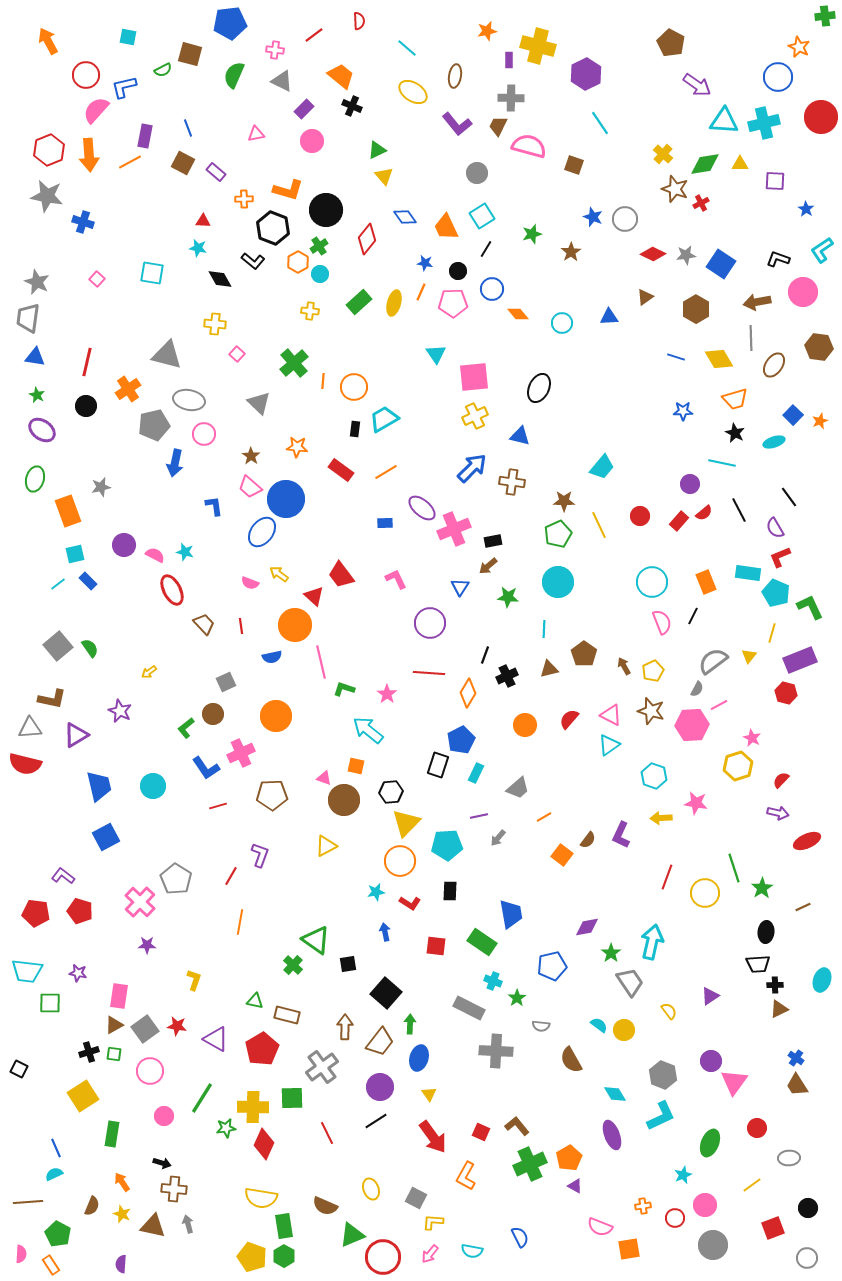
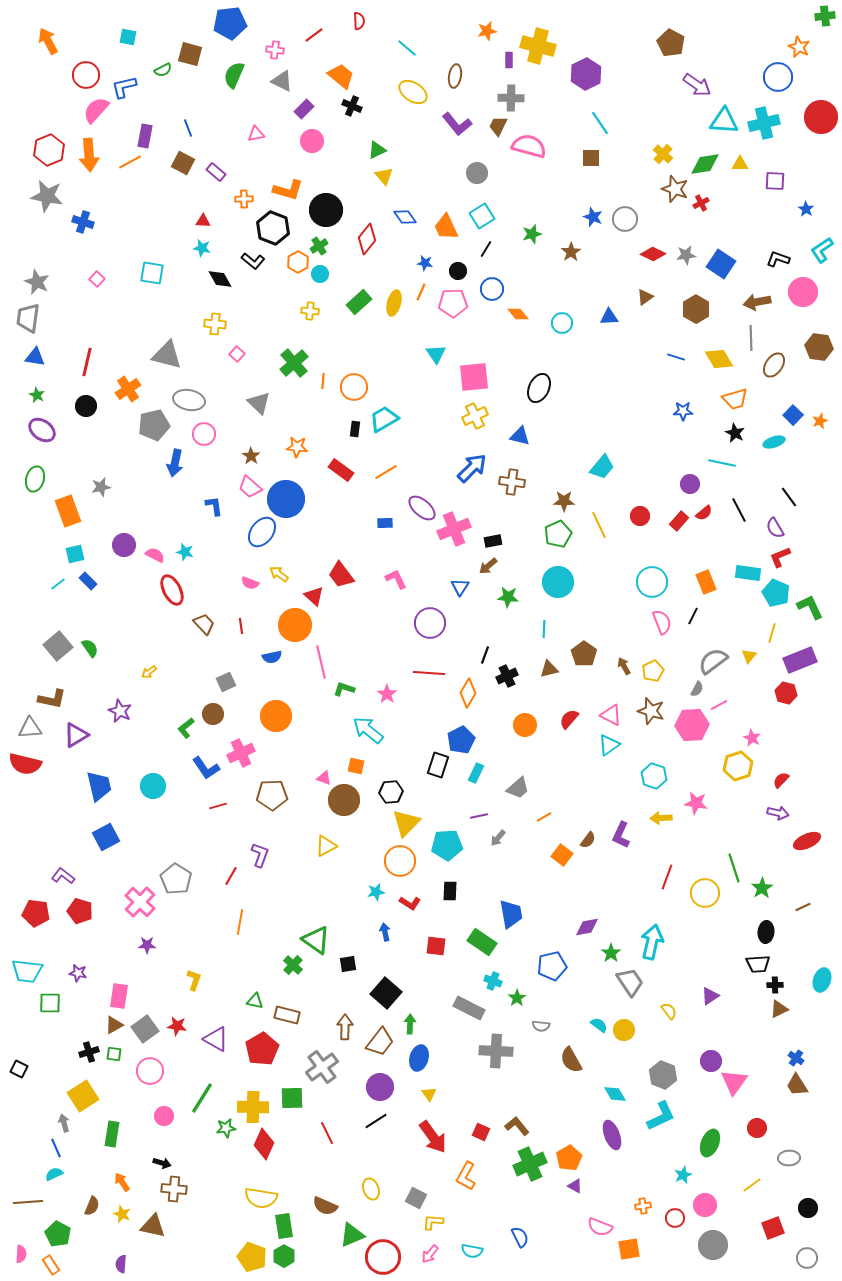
brown square at (574, 165): moved 17 px right, 7 px up; rotated 18 degrees counterclockwise
cyan star at (198, 248): moved 4 px right
gray arrow at (188, 1224): moved 124 px left, 101 px up
